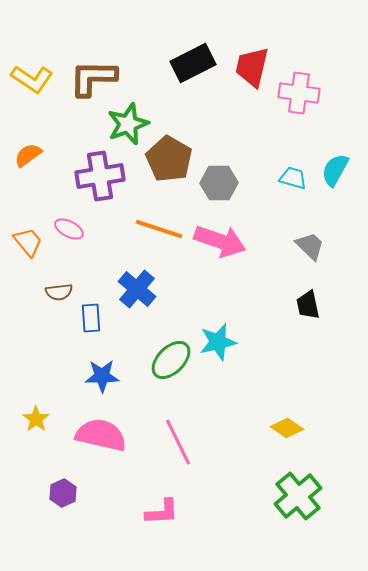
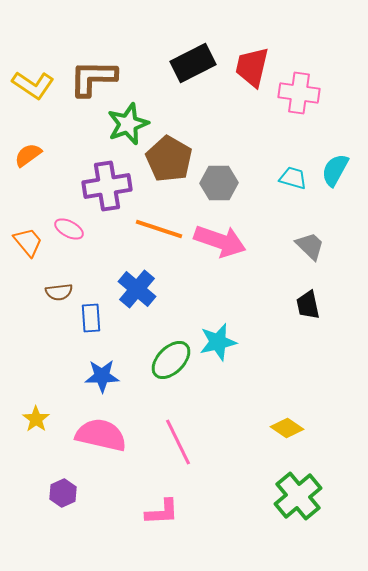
yellow L-shape: moved 1 px right, 6 px down
purple cross: moved 7 px right, 10 px down
